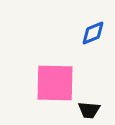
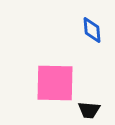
blue diamond: moved 1 px left, 3 px up; rotated 72 degrees counterclockwise
